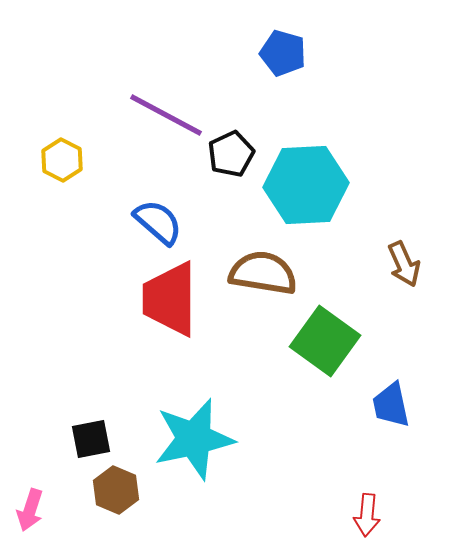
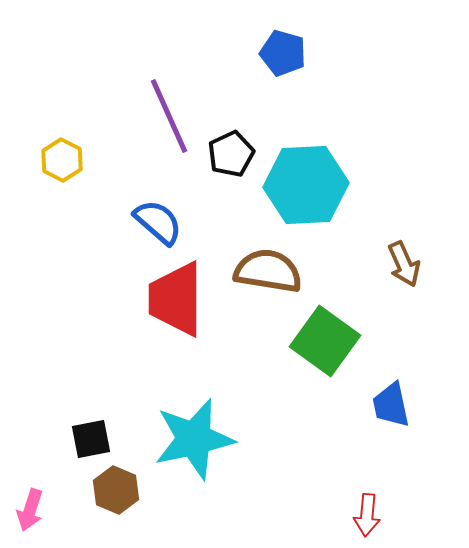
purple line: moved 3 px right, 1 px down; rotated 38 degrees clockwise
brown semicircle: moved 5 px right, 2 px up
red trapezoid: moved 6 px right
